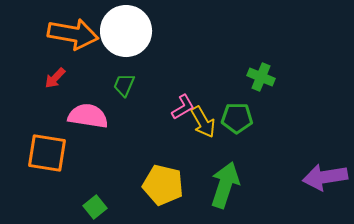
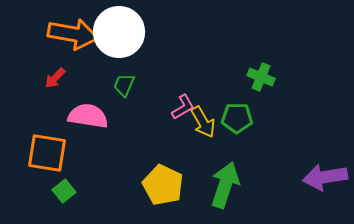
white circle: moved 7 px left, 1 px down
yellow pentagon: rotated 12 degrees clockwise
green square: moved 31 px left, 16 px up
